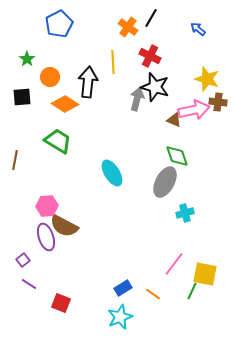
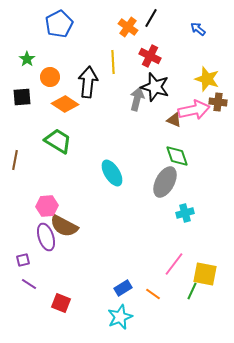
purple square: rotated 24 degrees clockwise
